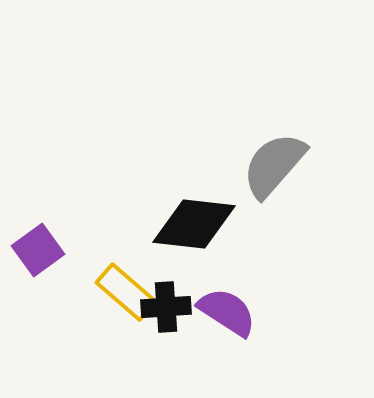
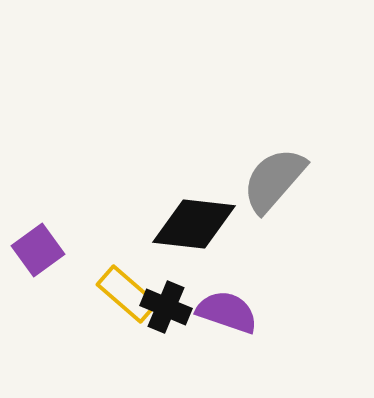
gray semicircle: moved 15 px down
yellow rectangle: moved 1 px right, 2 px down
black cross: rotated 27 degrees clockwise
purple semicircle: rotated 14 degrees counterclockwise
